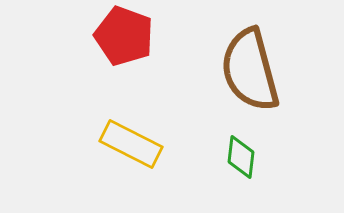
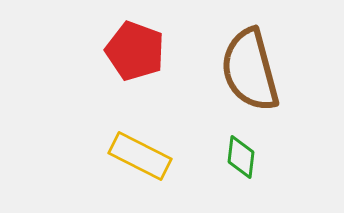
red pentagon: moved 11 px right, 15 px down
yellow rectangle: moved 9 px right, 12 px down
